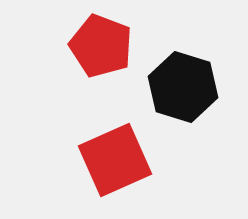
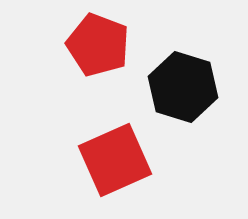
red pentagon: moved 3 px left, 1 px up
